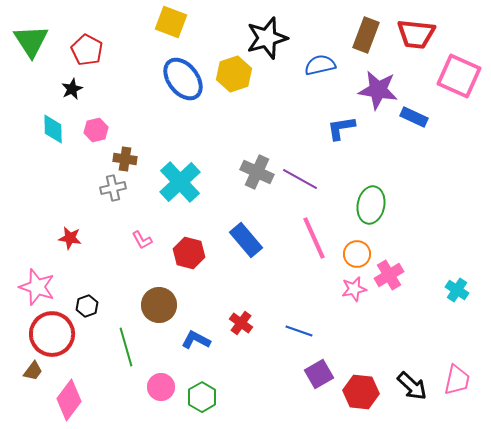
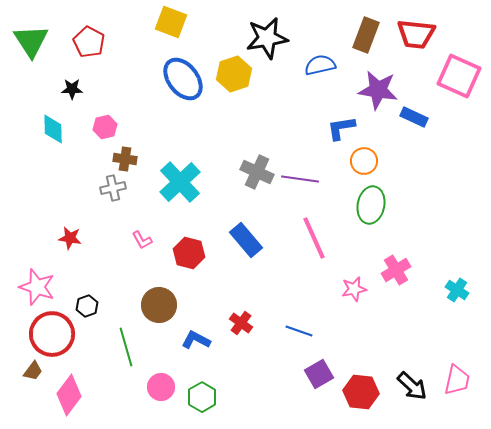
black star at (267, 38): rotated 6 degrees clockwise
red pentagon at (87, 50): moved 2 px right, 8 px up
black star at (72, 89): rotated 25 degrees clockwise
pink hexagon at (96, 130): moved 9 px right, 3 px up
purple line at (300, 179): rotated 21 degrees counterclockwise
orange circle at (357, 254): moved 7 px right, 93 px up
pink cross at (389, 275): moved 7 px right, 5 px up
pink diamond at (69, 400): moved 5 px up
